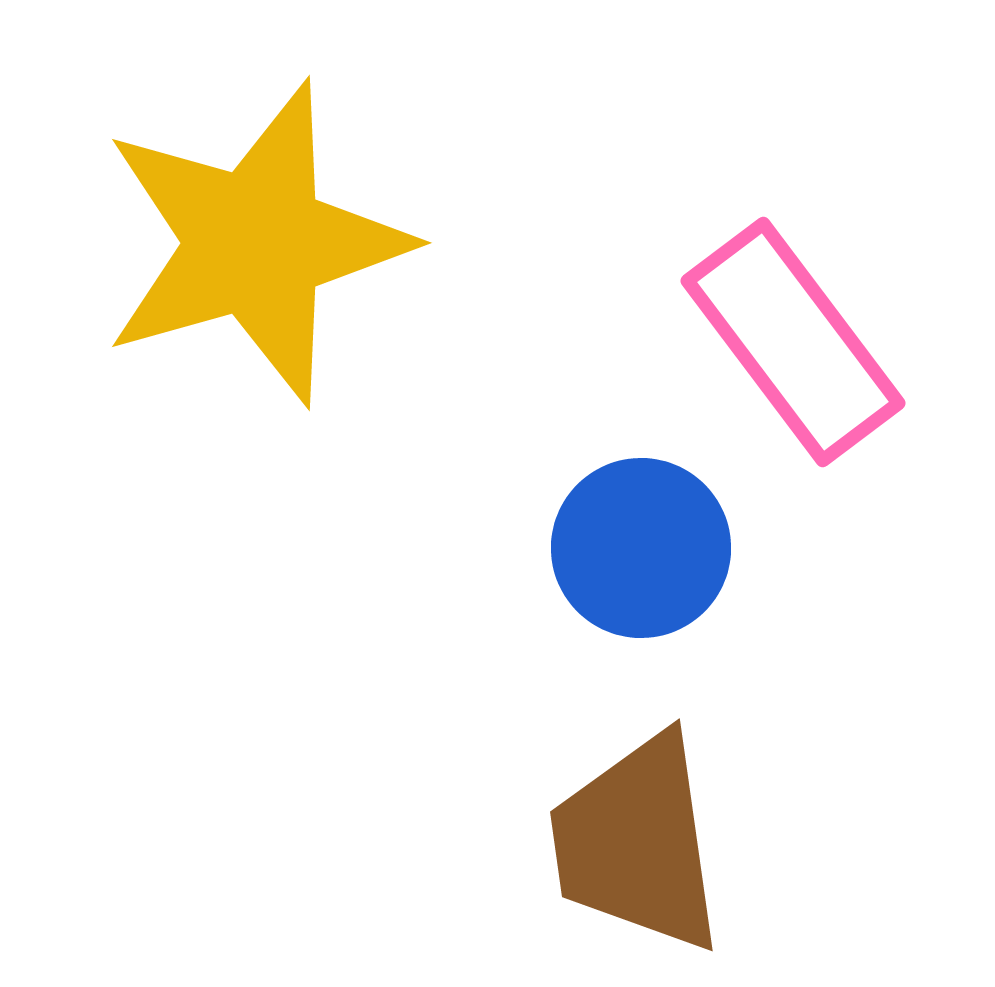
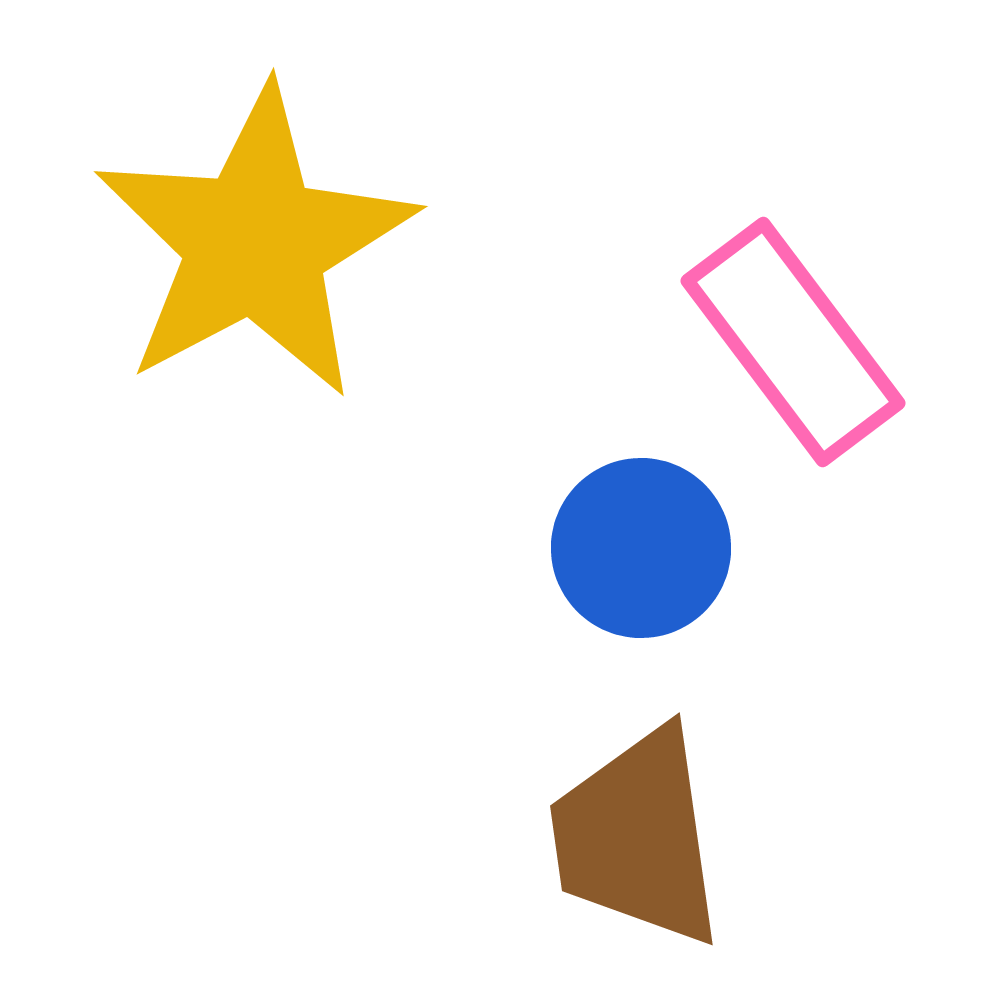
yellow star: rotated 12 degrees counterclockwise
brown trapezoid: moved 6 px up
